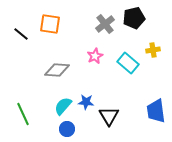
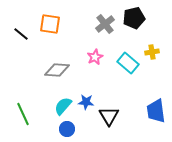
yellow cross: moved 1 px left, 2 px down
pink star: moved 1 px down
